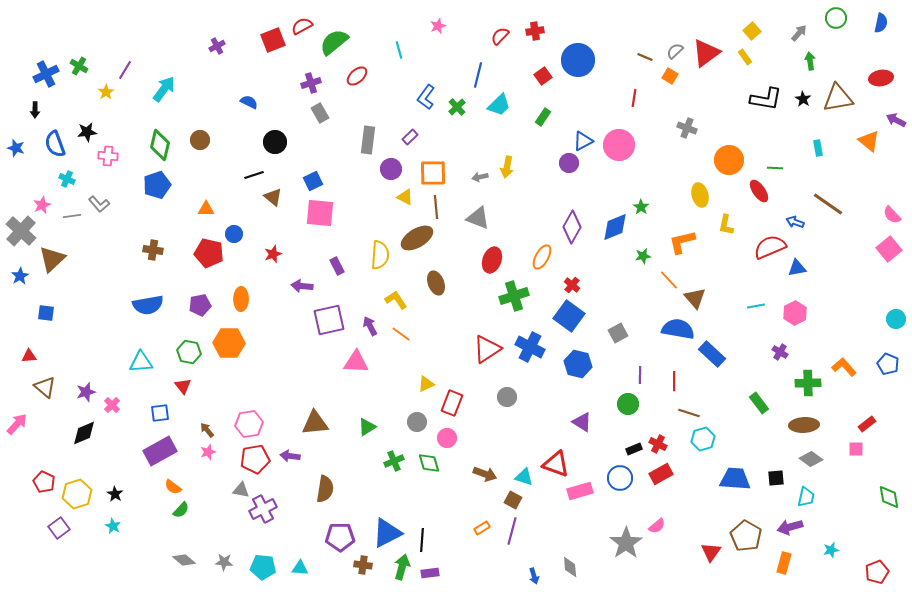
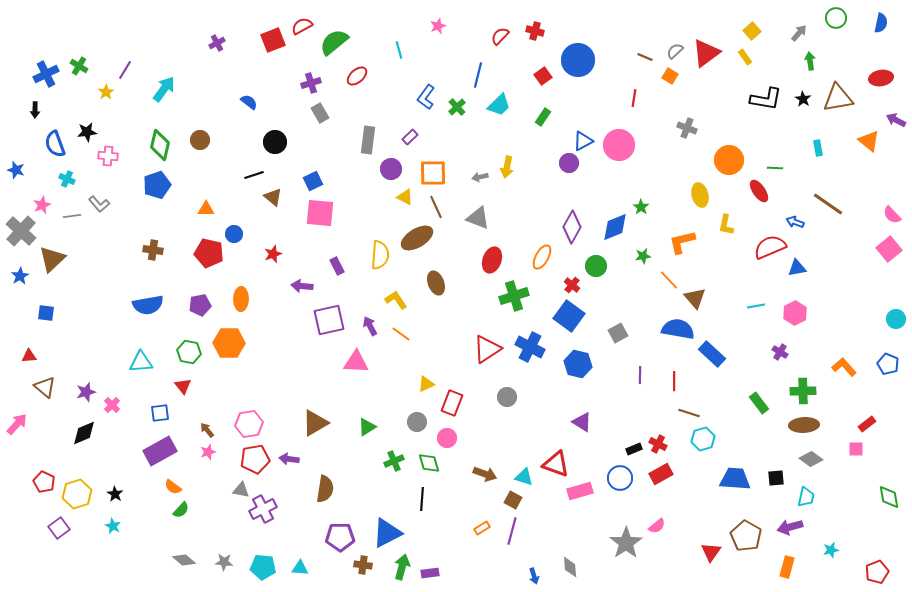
red cross at (535, 31): rotated 24 degrees clockwise
purple cross at (217, 46): moved 3 px up
blue semicircle at (249, 102): rotated 12 degrees clockwise
blue star at (16, 148): moved 22 px down
brown line at (436, 207): rotated 20 degrees counterclockwise
green cross at (808, 383): moved 5 px left, 8 px down
green circle at (628, 404): moved 32 px left, 138 px up
brown triangle at (315, 423): rotated 24 degrees counterclockwise
purple arrow at (290, 456): moved 1 px left, 3 px down
black line at (422, 540): moved 41 px up
orange rectangle at (784, 563): moved 3 px right, 4 px down
